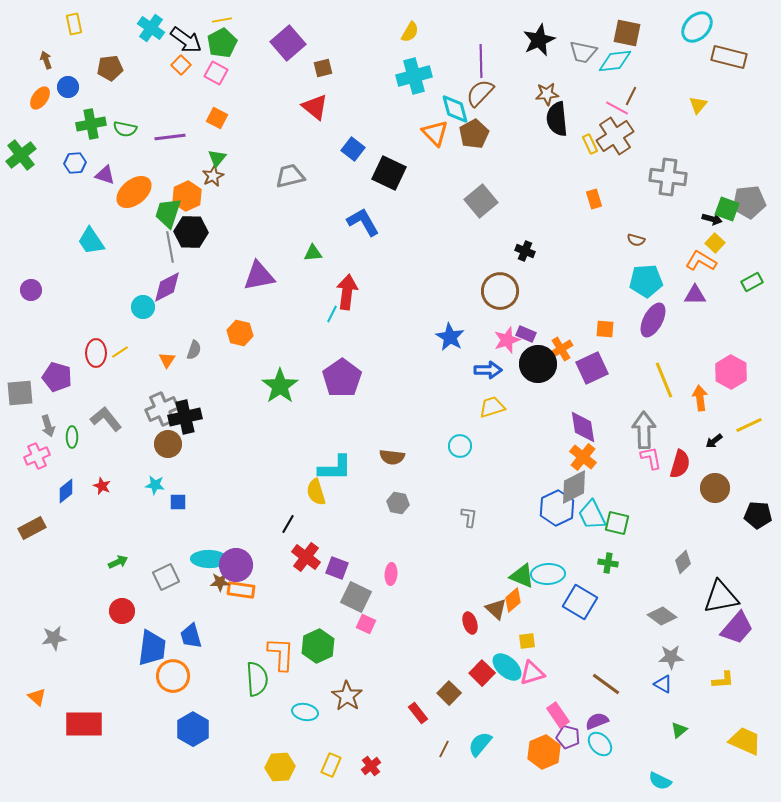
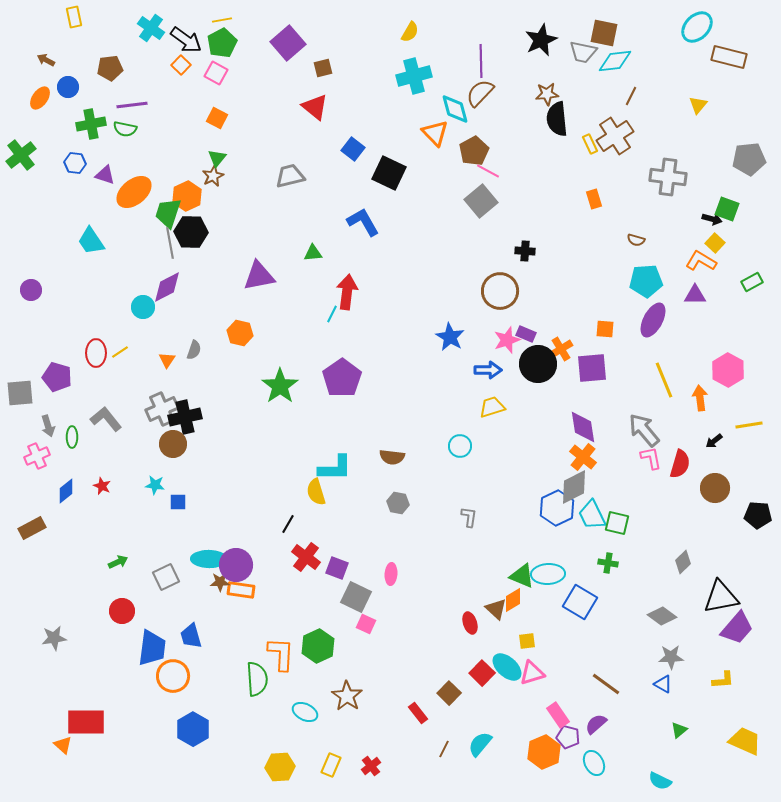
yellow rectangle at (74, 24): moved 7 px up
brown square at (627, 33): moved 23 px left
black star at (539, 40): moved 2 px right
brown arrow at (46, 60): rotated 42 degrees counterclockwise
pink line at (617, 108): moved 129 px left, 63 px down
brown pentagon at (474, 134): moved 17 px down
purple line at (170, 137): moved 38 px left, 32 px up
blue hexagon at (75, 163): rotated 10 degrees clockwise
gray pentagon at (749, 202): moved 43 px up
gray line at (170, 247): moved 4 px up
black cross at (525, 251): rotated 18 degrees counterclockwise
purple square at (592, 368): rotated 20 degrees clockwise
pink hexagon at (731, 372): moved 3 px left, 2 px up
yellow line at (749, 425): rotated 16 degrees clockwise
gray arrow at (644, 430): rotated 39 degrees counterclockwise
brown circle at (168, 444): moved 5 px right
orange diamond at (513, 600): rotated 10 degrees clockwise
orange triangle at (37, 697): moved 26 px right, 48 px down
cyan ellipse at (305, 712): rotated 15 degrees clockwise
purple semicircle at (597, 721): moved 1 px left, 3 px down; rotated 20 degrees counterclockwise
red rectangle at (84, 724): moved 2 px right, 2 px up
cyan ellipse at (600, 744): moved 6 px left, 19 px down; rotated 15 degrees clockwise
